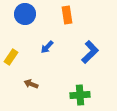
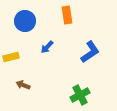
blue circle: moved 7 px down
blue L-shape: rotated 10 degrees clockwise
yellow rectangle: rotated 42 degrees clockwise
brown arrow: moved 8 px left, 1 px down
green cross: rotated 24 degrees counterclockwise
